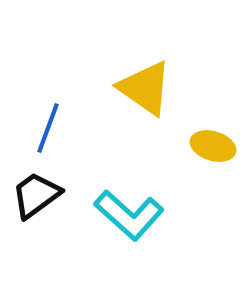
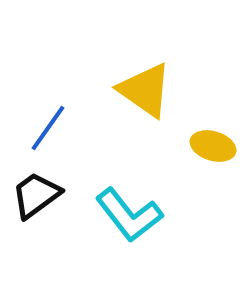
yellow triangle: moved 2 px down
blue line: rotated 15 degrees clockwise
cyan L-shape: rotated 10 degrees clockwise
